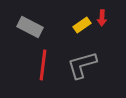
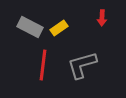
yellow rectangle: moved 23 px left, 3 px down
